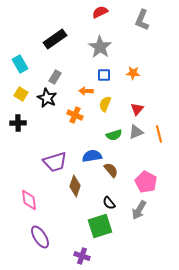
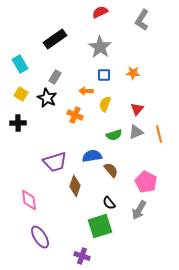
gray L-shape: rotated 10 degrees clockwise
